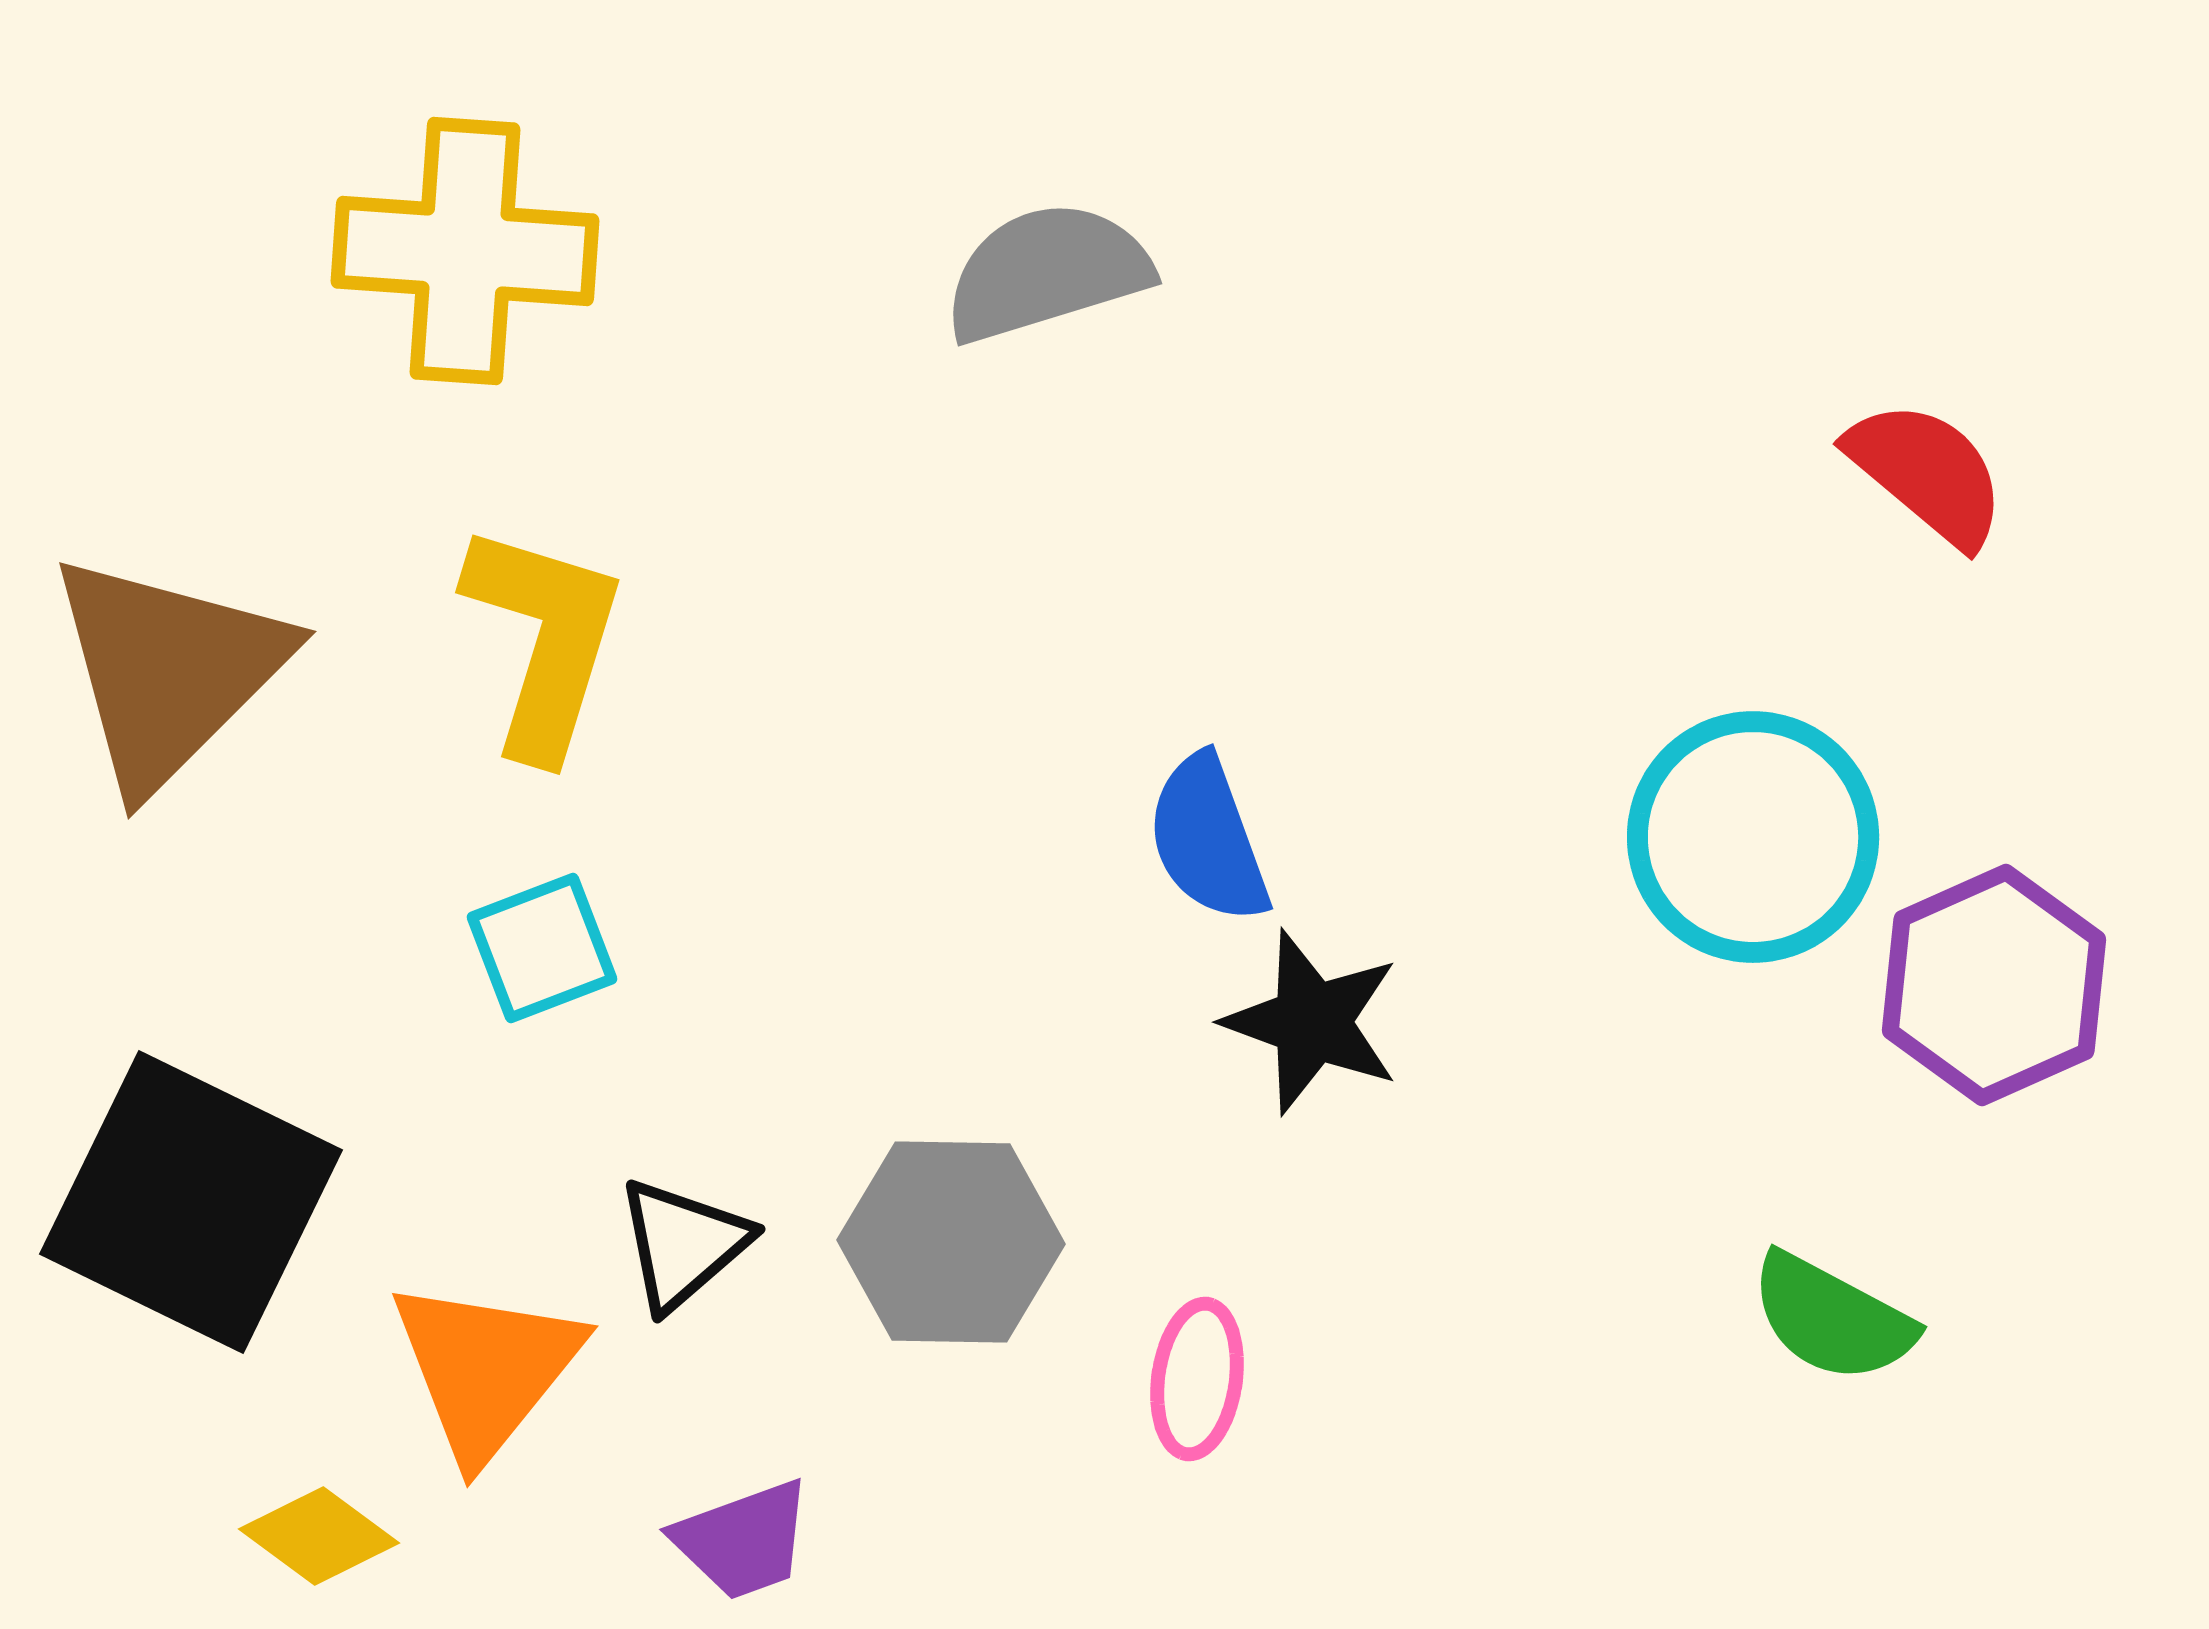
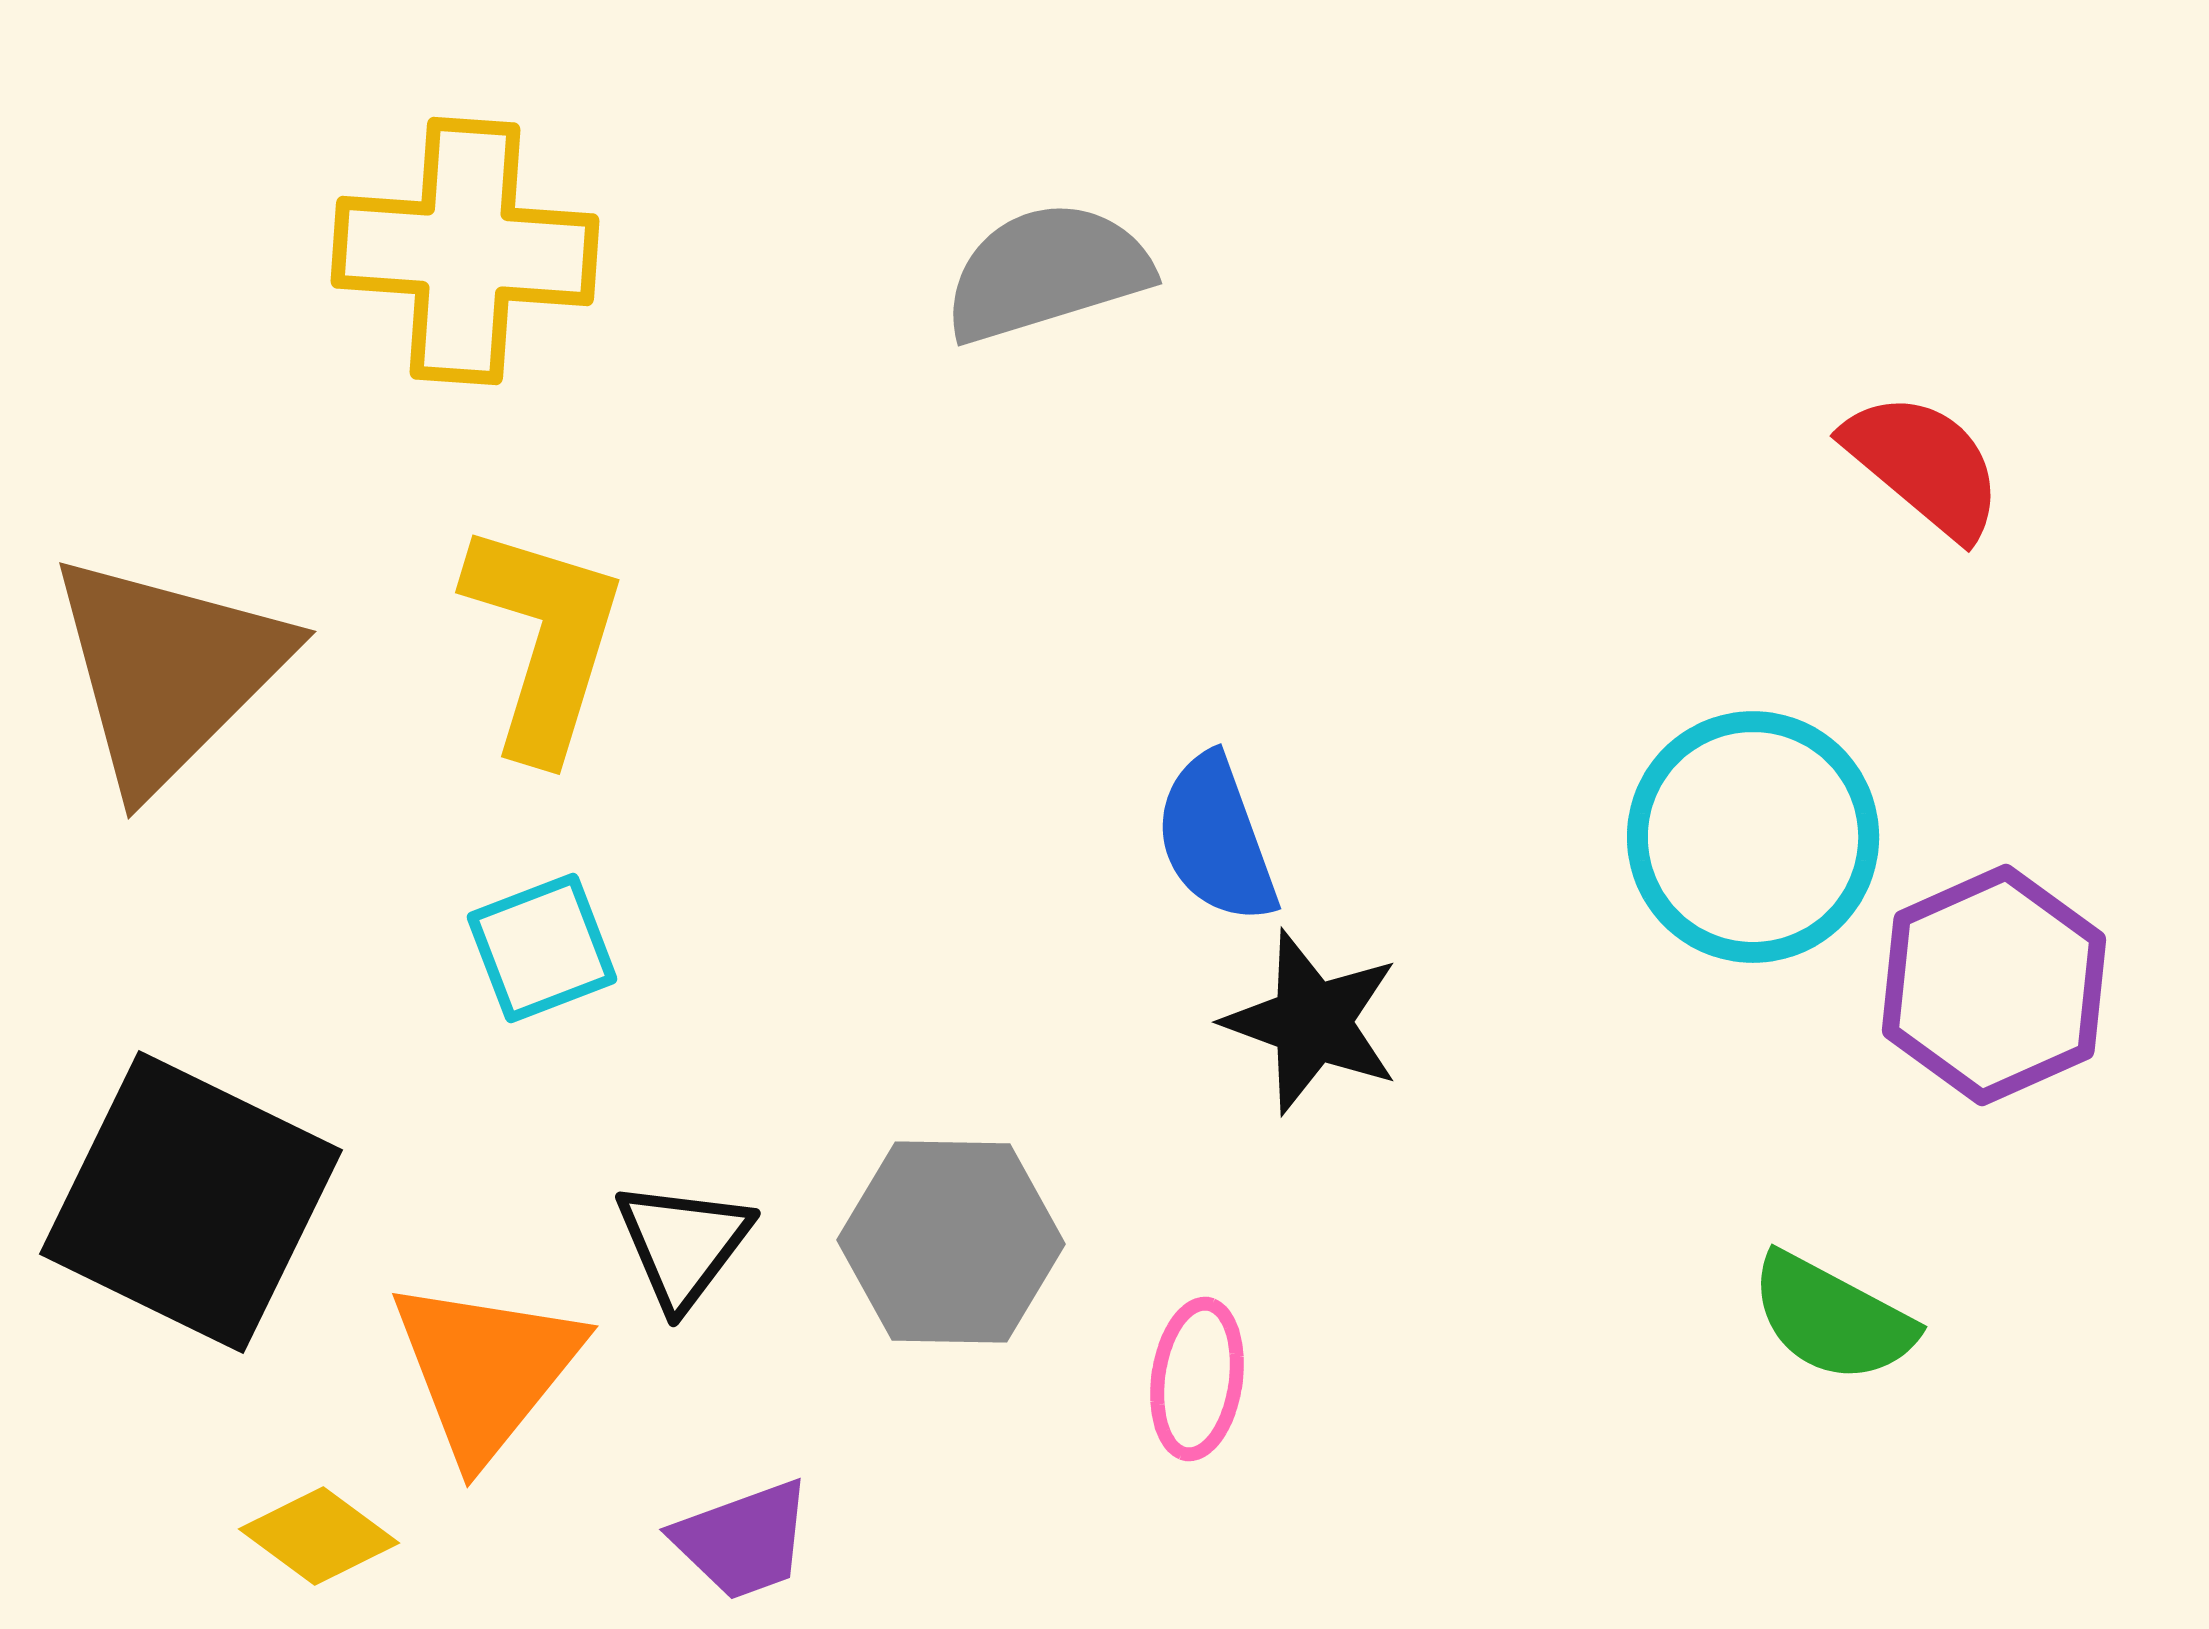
red semicircle: moved 3 px left, 8 px up
blue semicircle: moved 8 px right
black triangle: rotated 12 degrees counterclockwise
